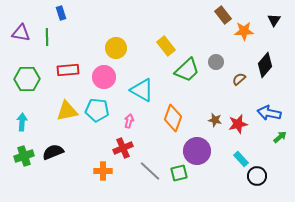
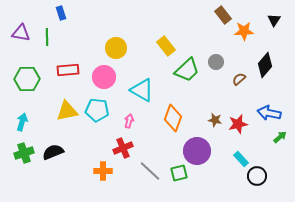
cyan arrow: rotated 12 degrees clockwise
green cross: moved 3 px up
